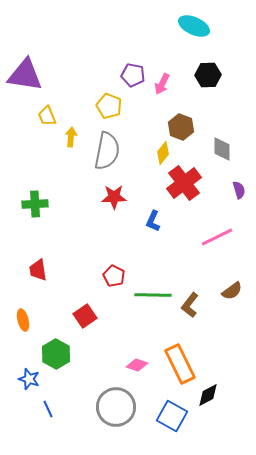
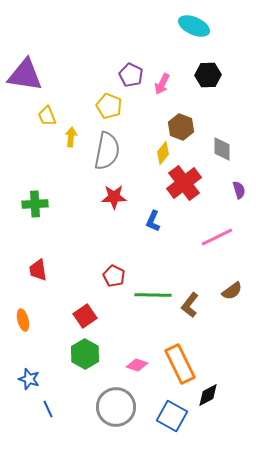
purple pentagon: moved 2 px left; rotated 15 degrees clockwise
green hexagon: moved 29 px right
